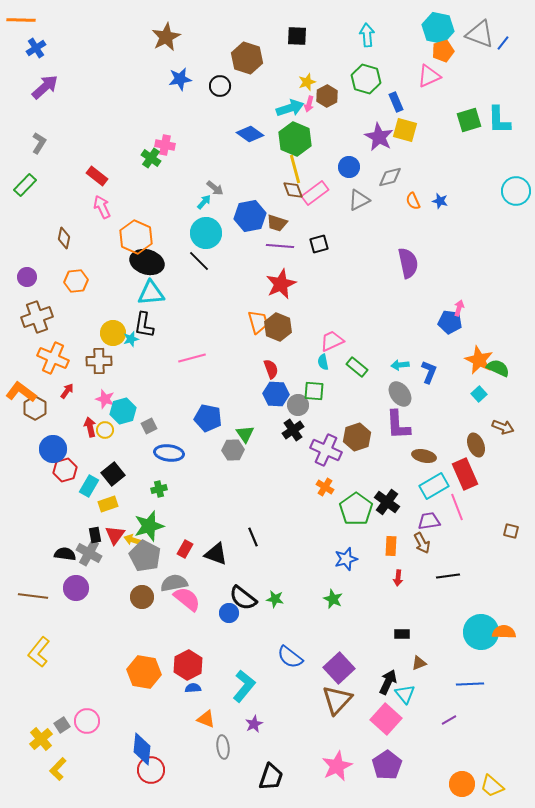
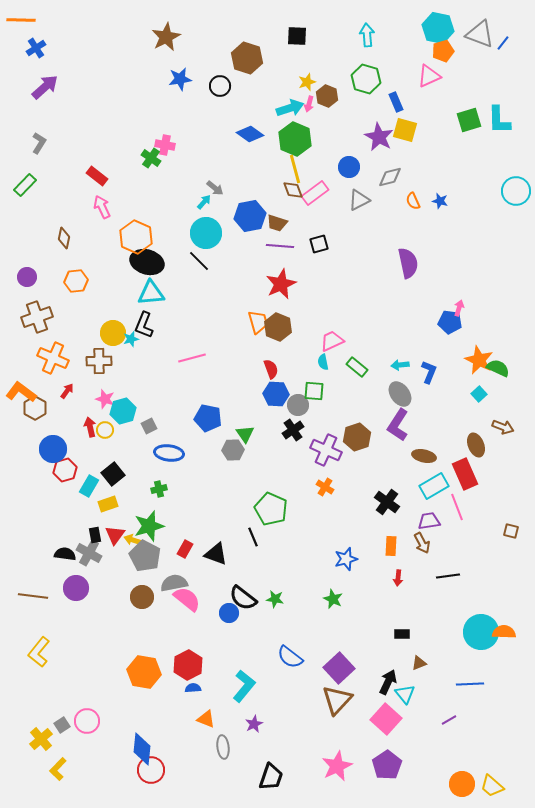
brown hexagon at (327, 96): rotated 10 degrees counterclockwise
black L-shape at (144, 325): rotated 12 degrees clockwise
purple L-shape at (398, 425): rotated 36 degrees clockwise
green pentagon at (356, 509): moved 85 px left; rotated 12 degrees counterclockwise
